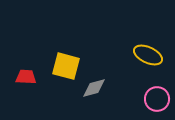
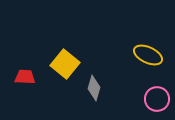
yellow square: moved 1 px left, 2 px up; rotated 24 degrees clockwise
red trapezoid: moved 1 px left
gray diamond: rotated 60 degrees counterclockwise
